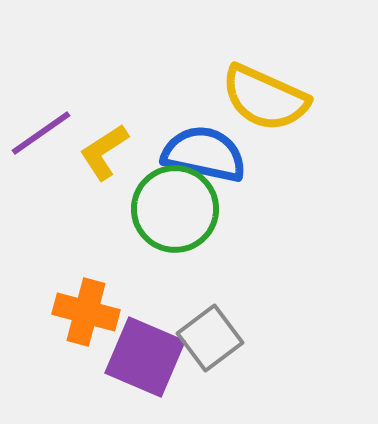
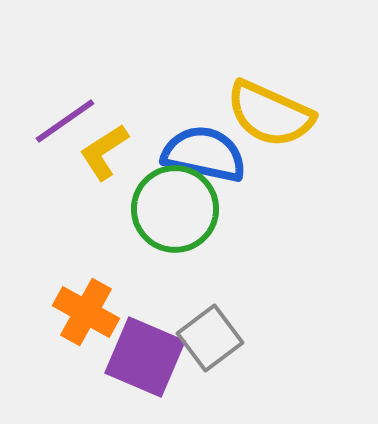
yellow semicircle: moved 5 px right, 16 px down
purple line: moved 24 px right, 12 px up
orange cross: rotated 14 degrees clockwise
